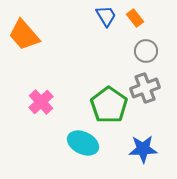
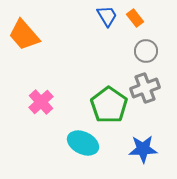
blue trapezoid: moved 1 px right
